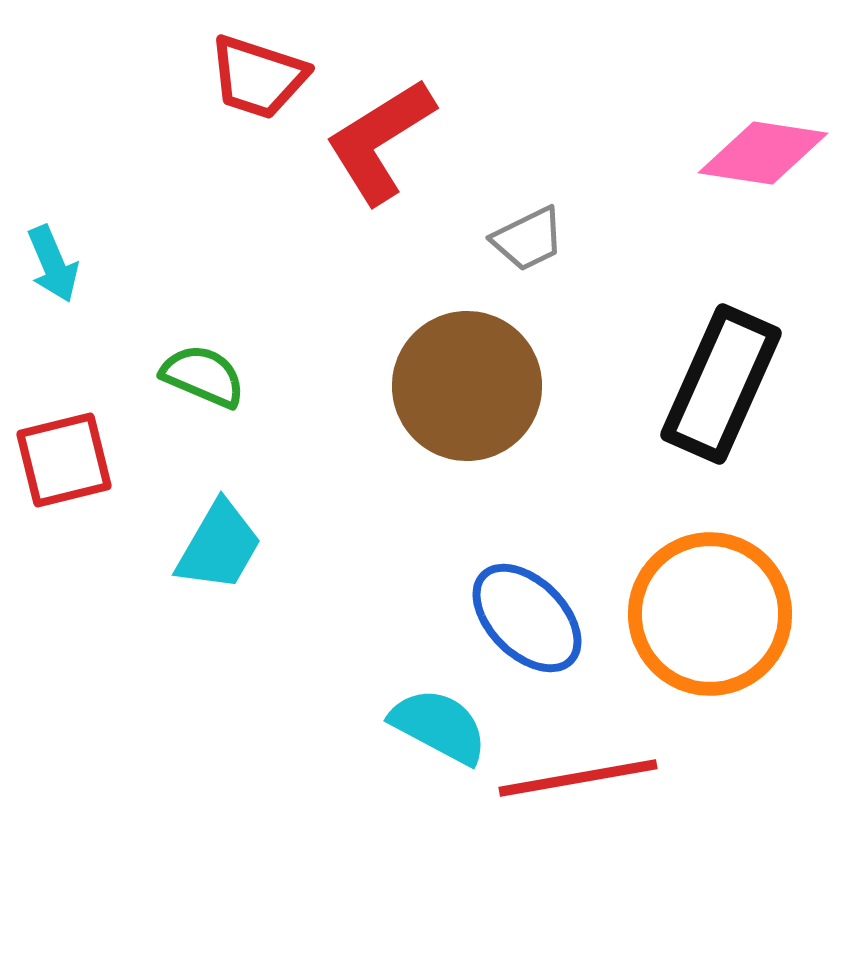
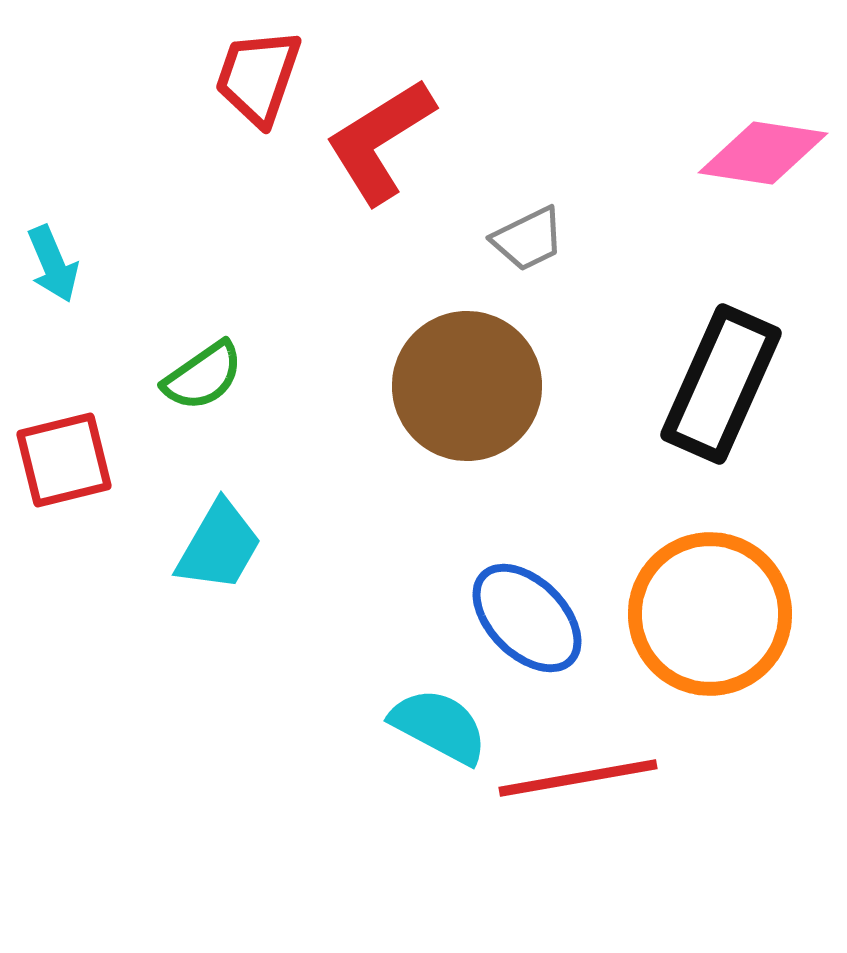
red trapezoid: rotated 91 degrees clockwise
green semicircle: rotated 122 degrees clockwise
